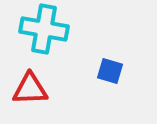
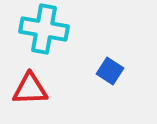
blue square: rotated 16 degrees clockwise
